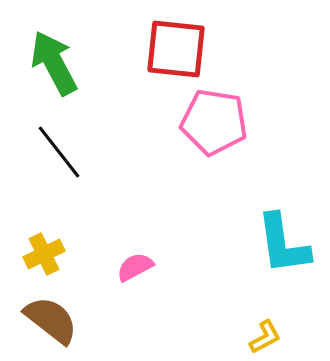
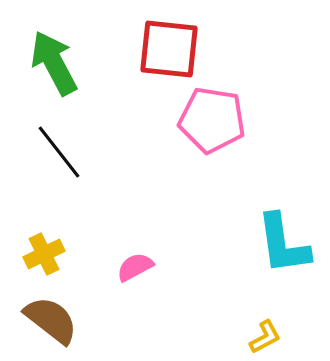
red square: moved 7 px left
pink pentagon: moved 2 px left, 2 px up
